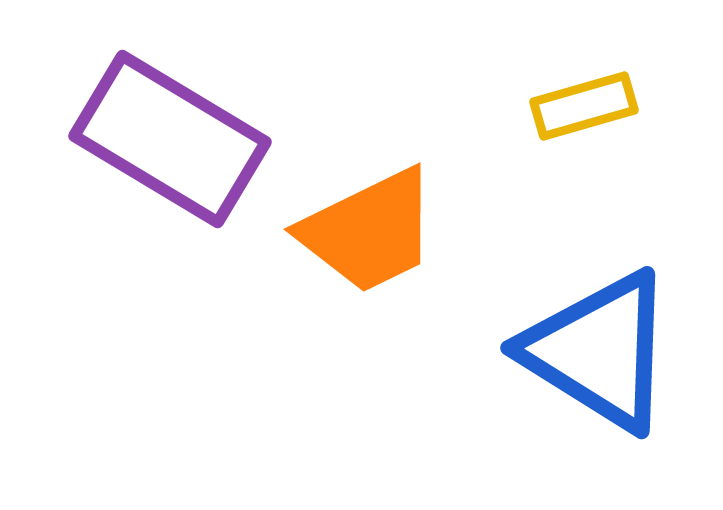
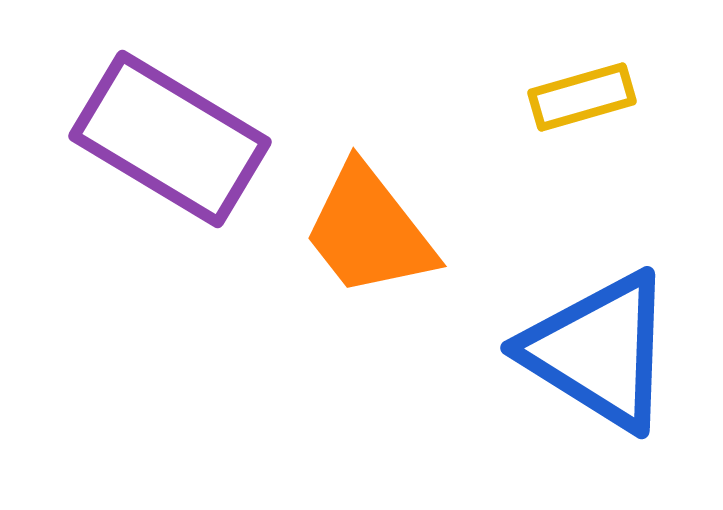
yellow rectangle: moved 2 px left, 9 px up
orange trapezoid: rotated 78 degrees clockwise
